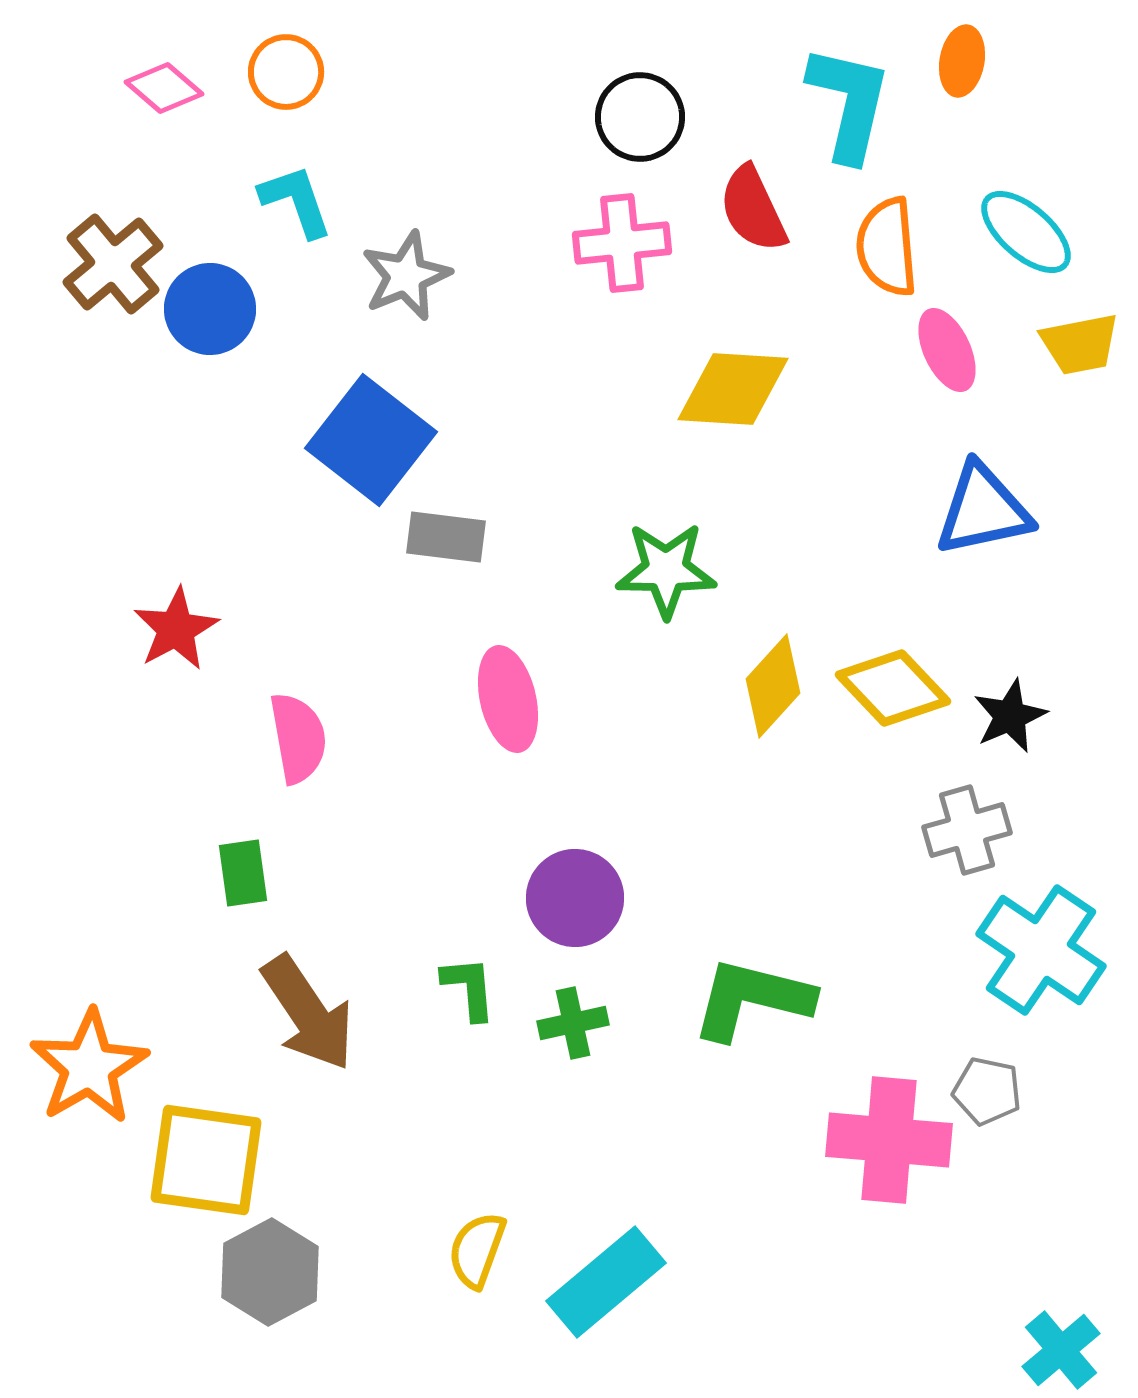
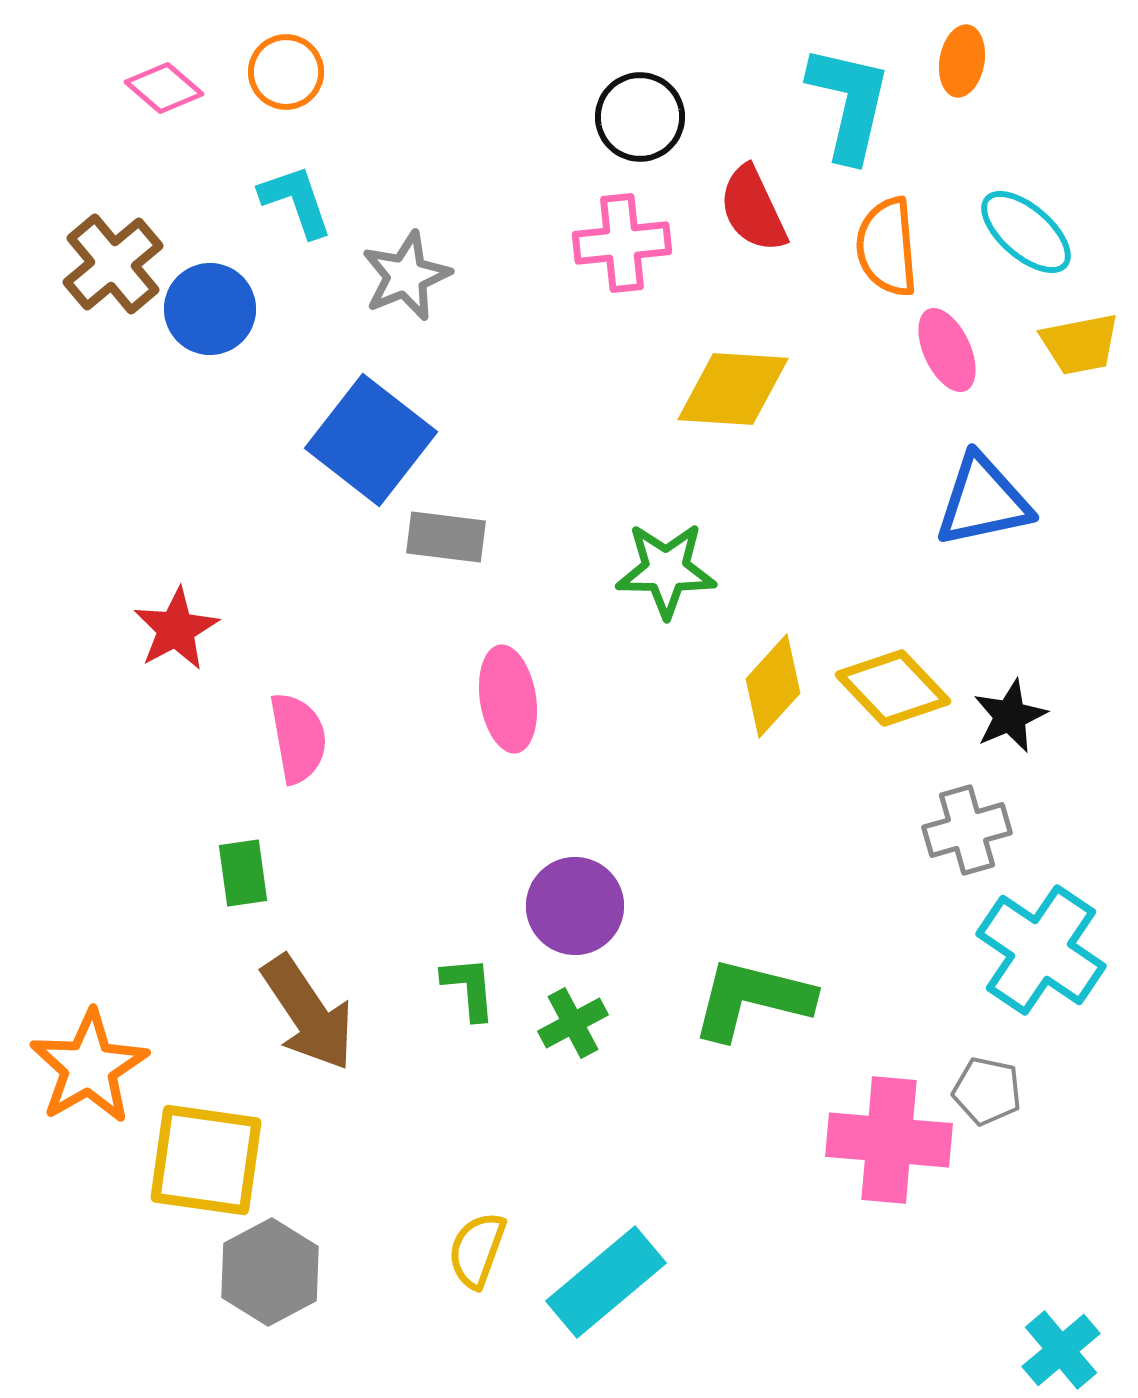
blue triangle at (983, 510): moved 9 px up
pink ellipse at (508, 699): rotated 4 degrees clockwise
purple circle at (575, 898): moved 8 px down
green cross at (573, 1023): rotated 16 degrees counterclockwise
